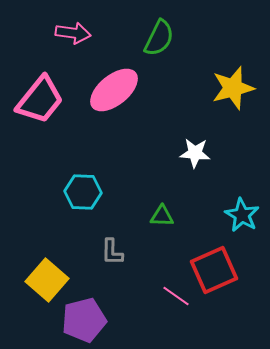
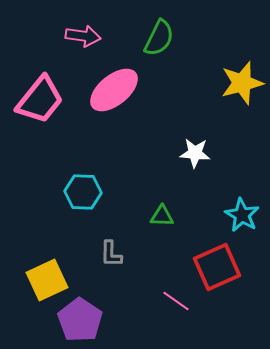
pink arrow: moved 10 px right, 3 px down
yellow star: moved 9 px right, 5 px up
gray L-shape: moved 1 px left, 2 px down
red square: moved 3 px right, 3 px up
yellow square: rotated 24 degrees clockwise
pink line: moved 5 px down
purple pentagon: moved 4 px left; rotated 24 degrees counterclockwise
